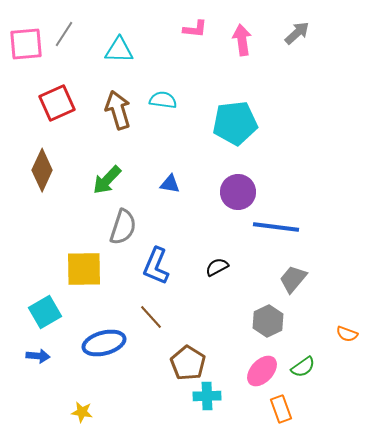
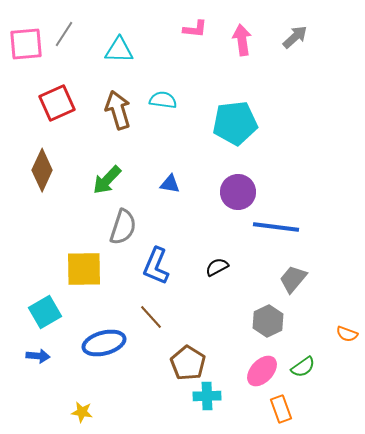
gray arrow: moved 2 px left, 4 px down
